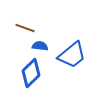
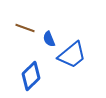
blue semicircle: moved 9 px right, 7 px up; rotated 119 degrees counterclockwise
blue diamond: moved 3 px down
